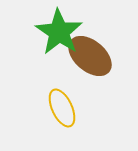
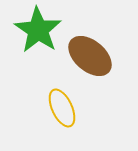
green star: moved 21 px left, 2 px up
